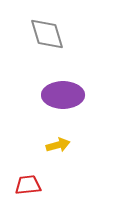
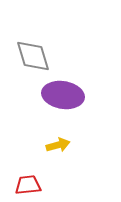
gray diamond: moved 14 px left, 22 px down
purple ellipse: rotated 9 degrees clockwise
